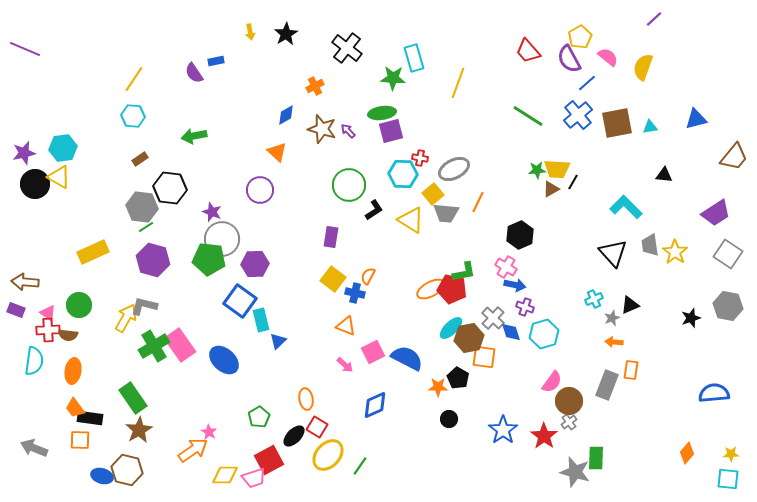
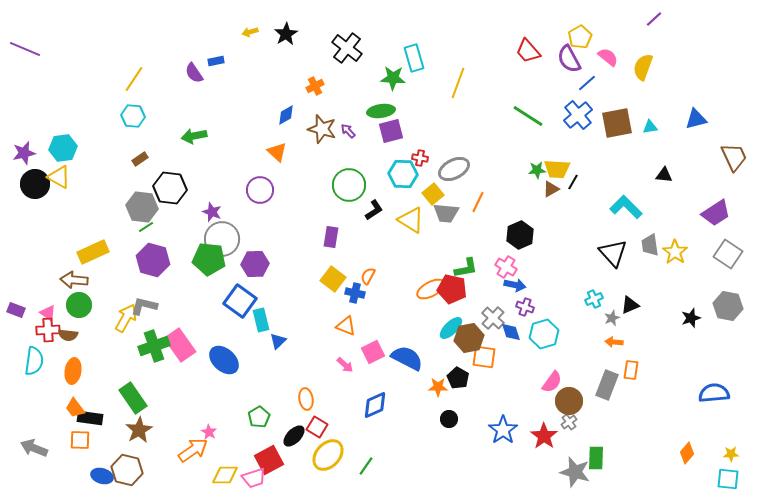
yellow arrow at (250, 32): rotated 84 degrees clockwise
green ellipse at (382, 113): moved 1 px left, 2 px up
brown trapezoid at (734, 157): rotated 64 degrees counterclockwise
green L-shape at (464, 272): moved 2 px right, 4 px up
brown arrow at (25, 282): moved 49 px right, 2 px up
green cross at (154, 346): rotated 12 degrees clockwise
green line at (360, 466): moved 6 px right
